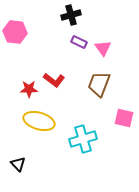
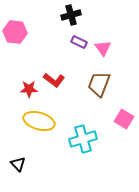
pink square: moved 1 px down; rotated 18 degrees clockwise
